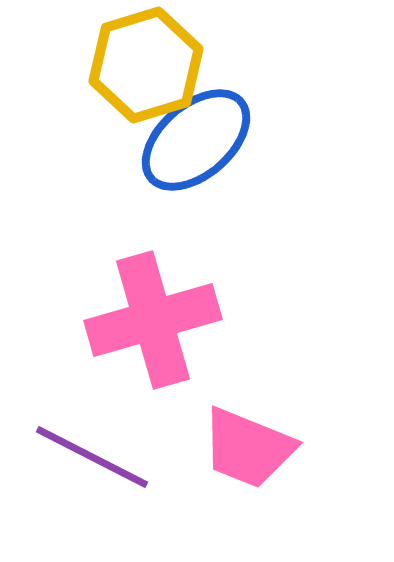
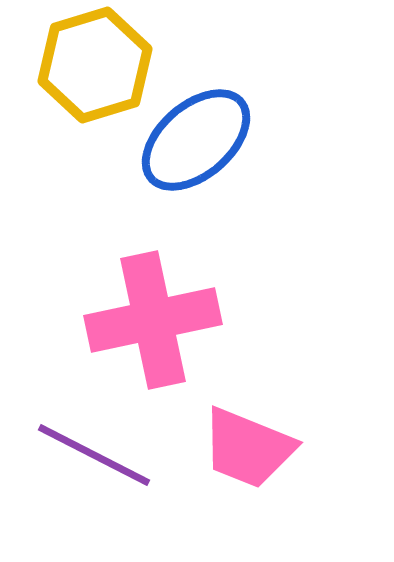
yellow hexagon: moved 51 px left
pink cross: rotated 4 degrees clockwise
purple line: moved 2 px right, 2 px up
